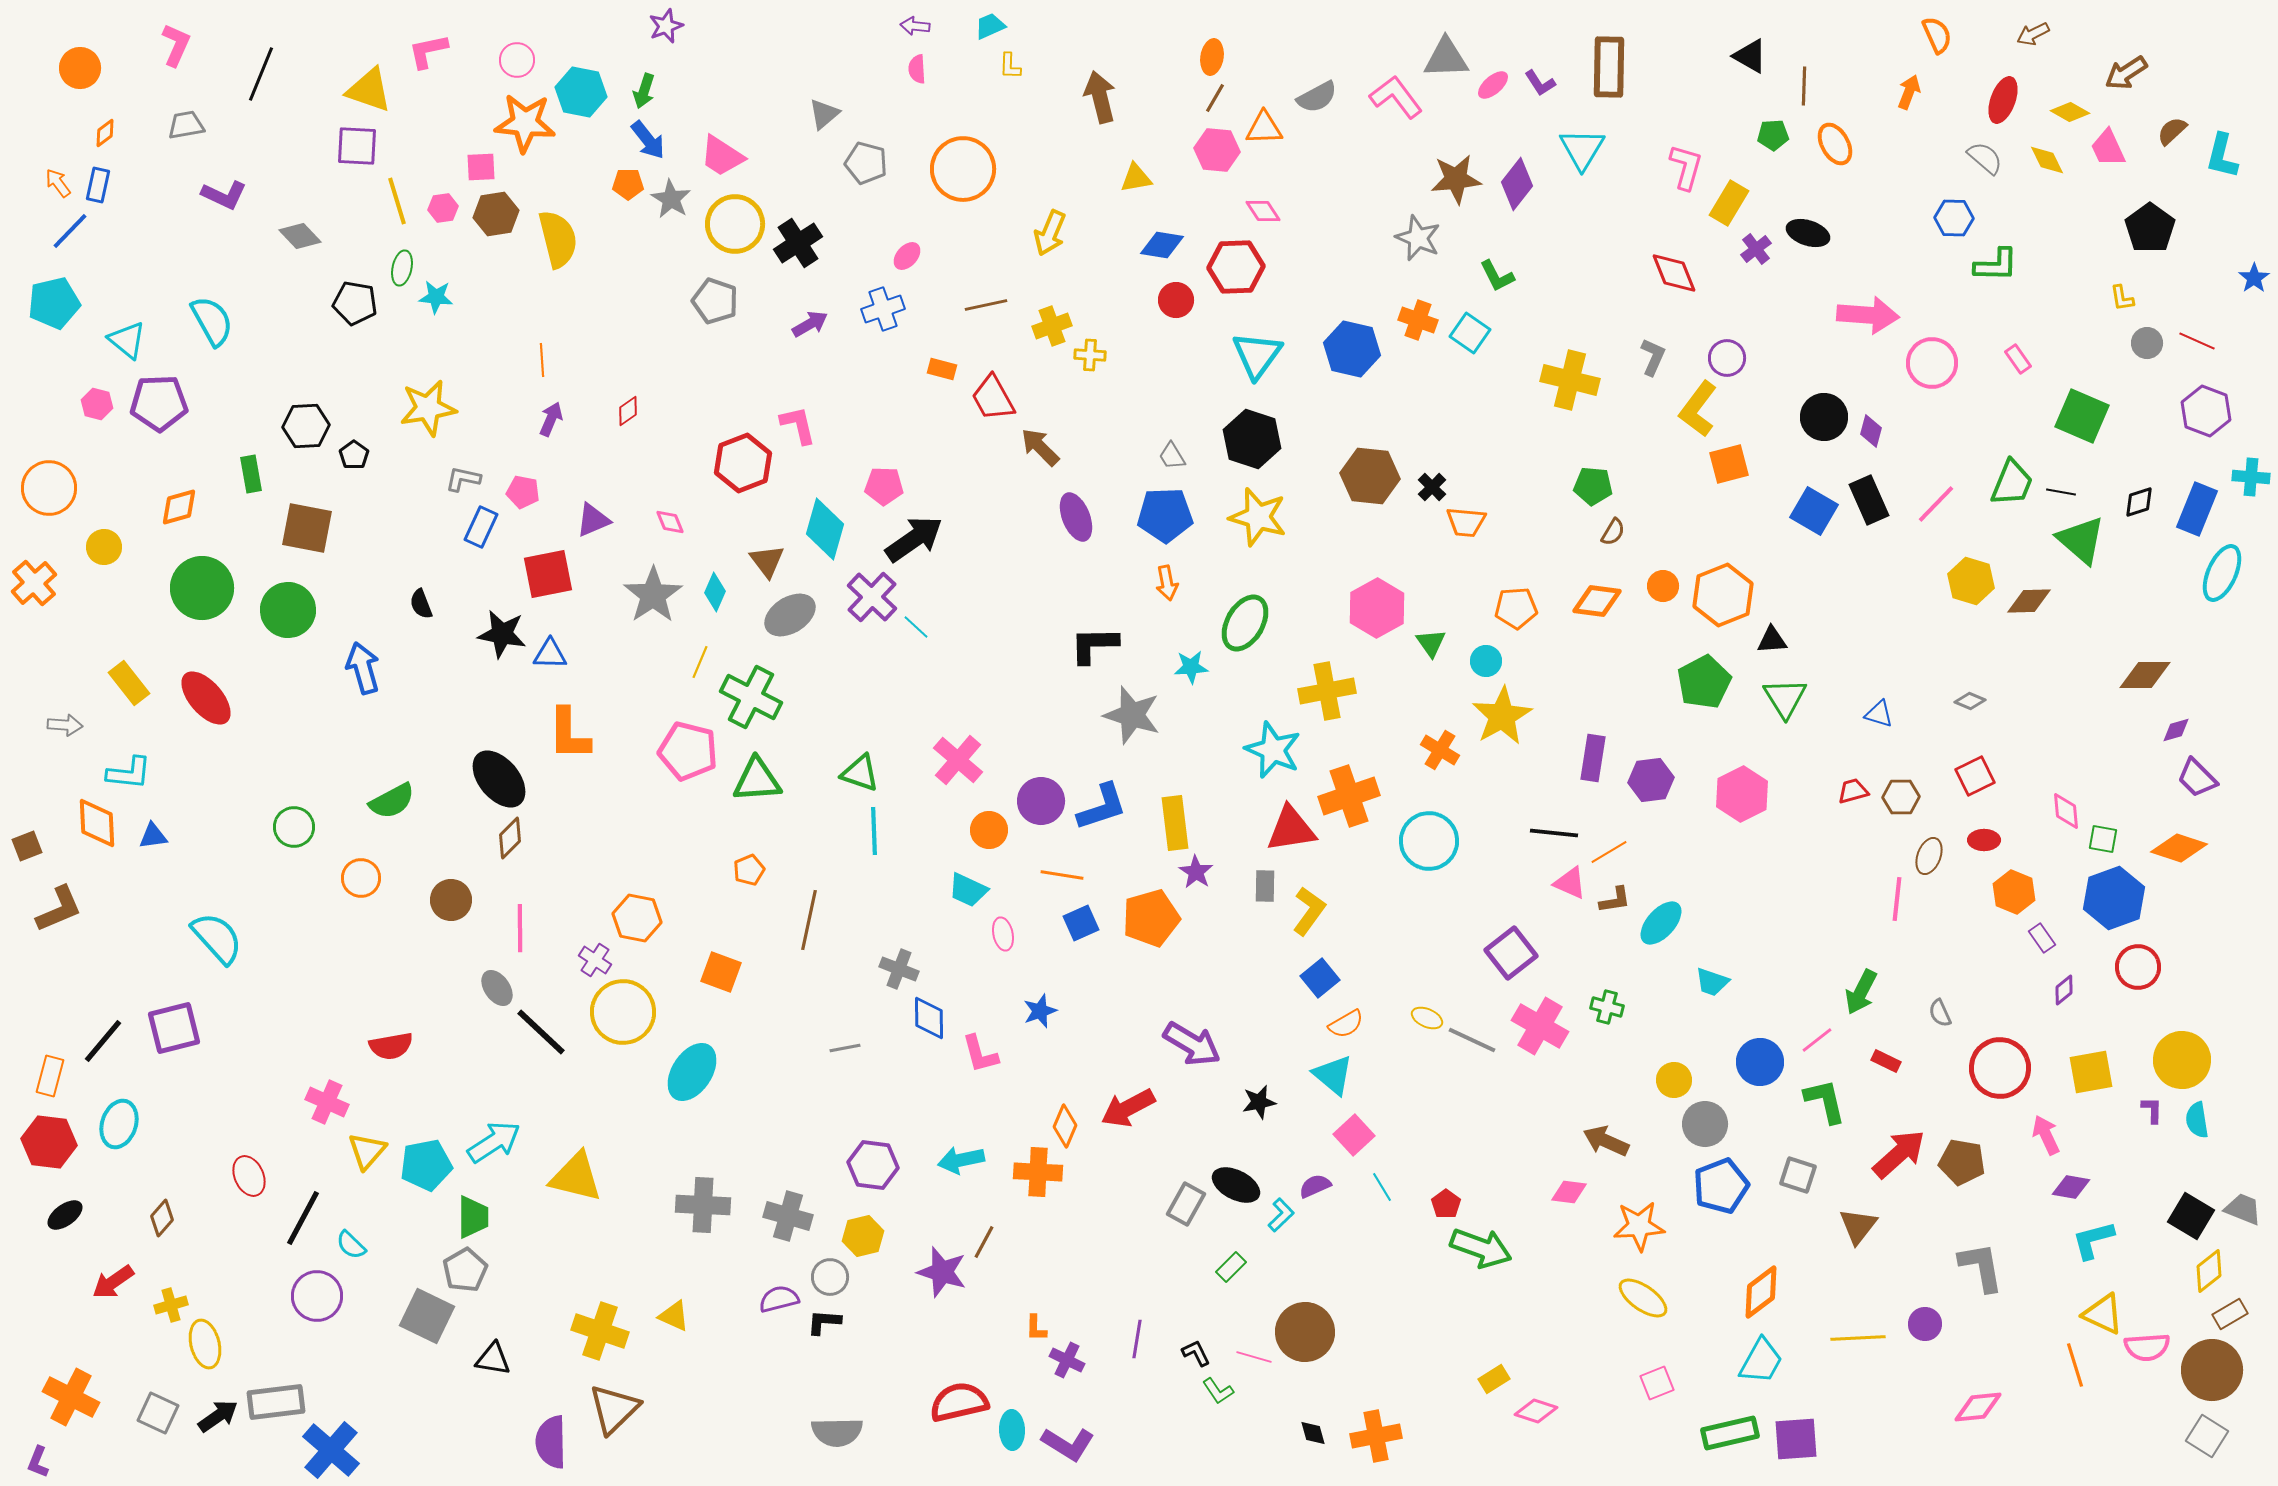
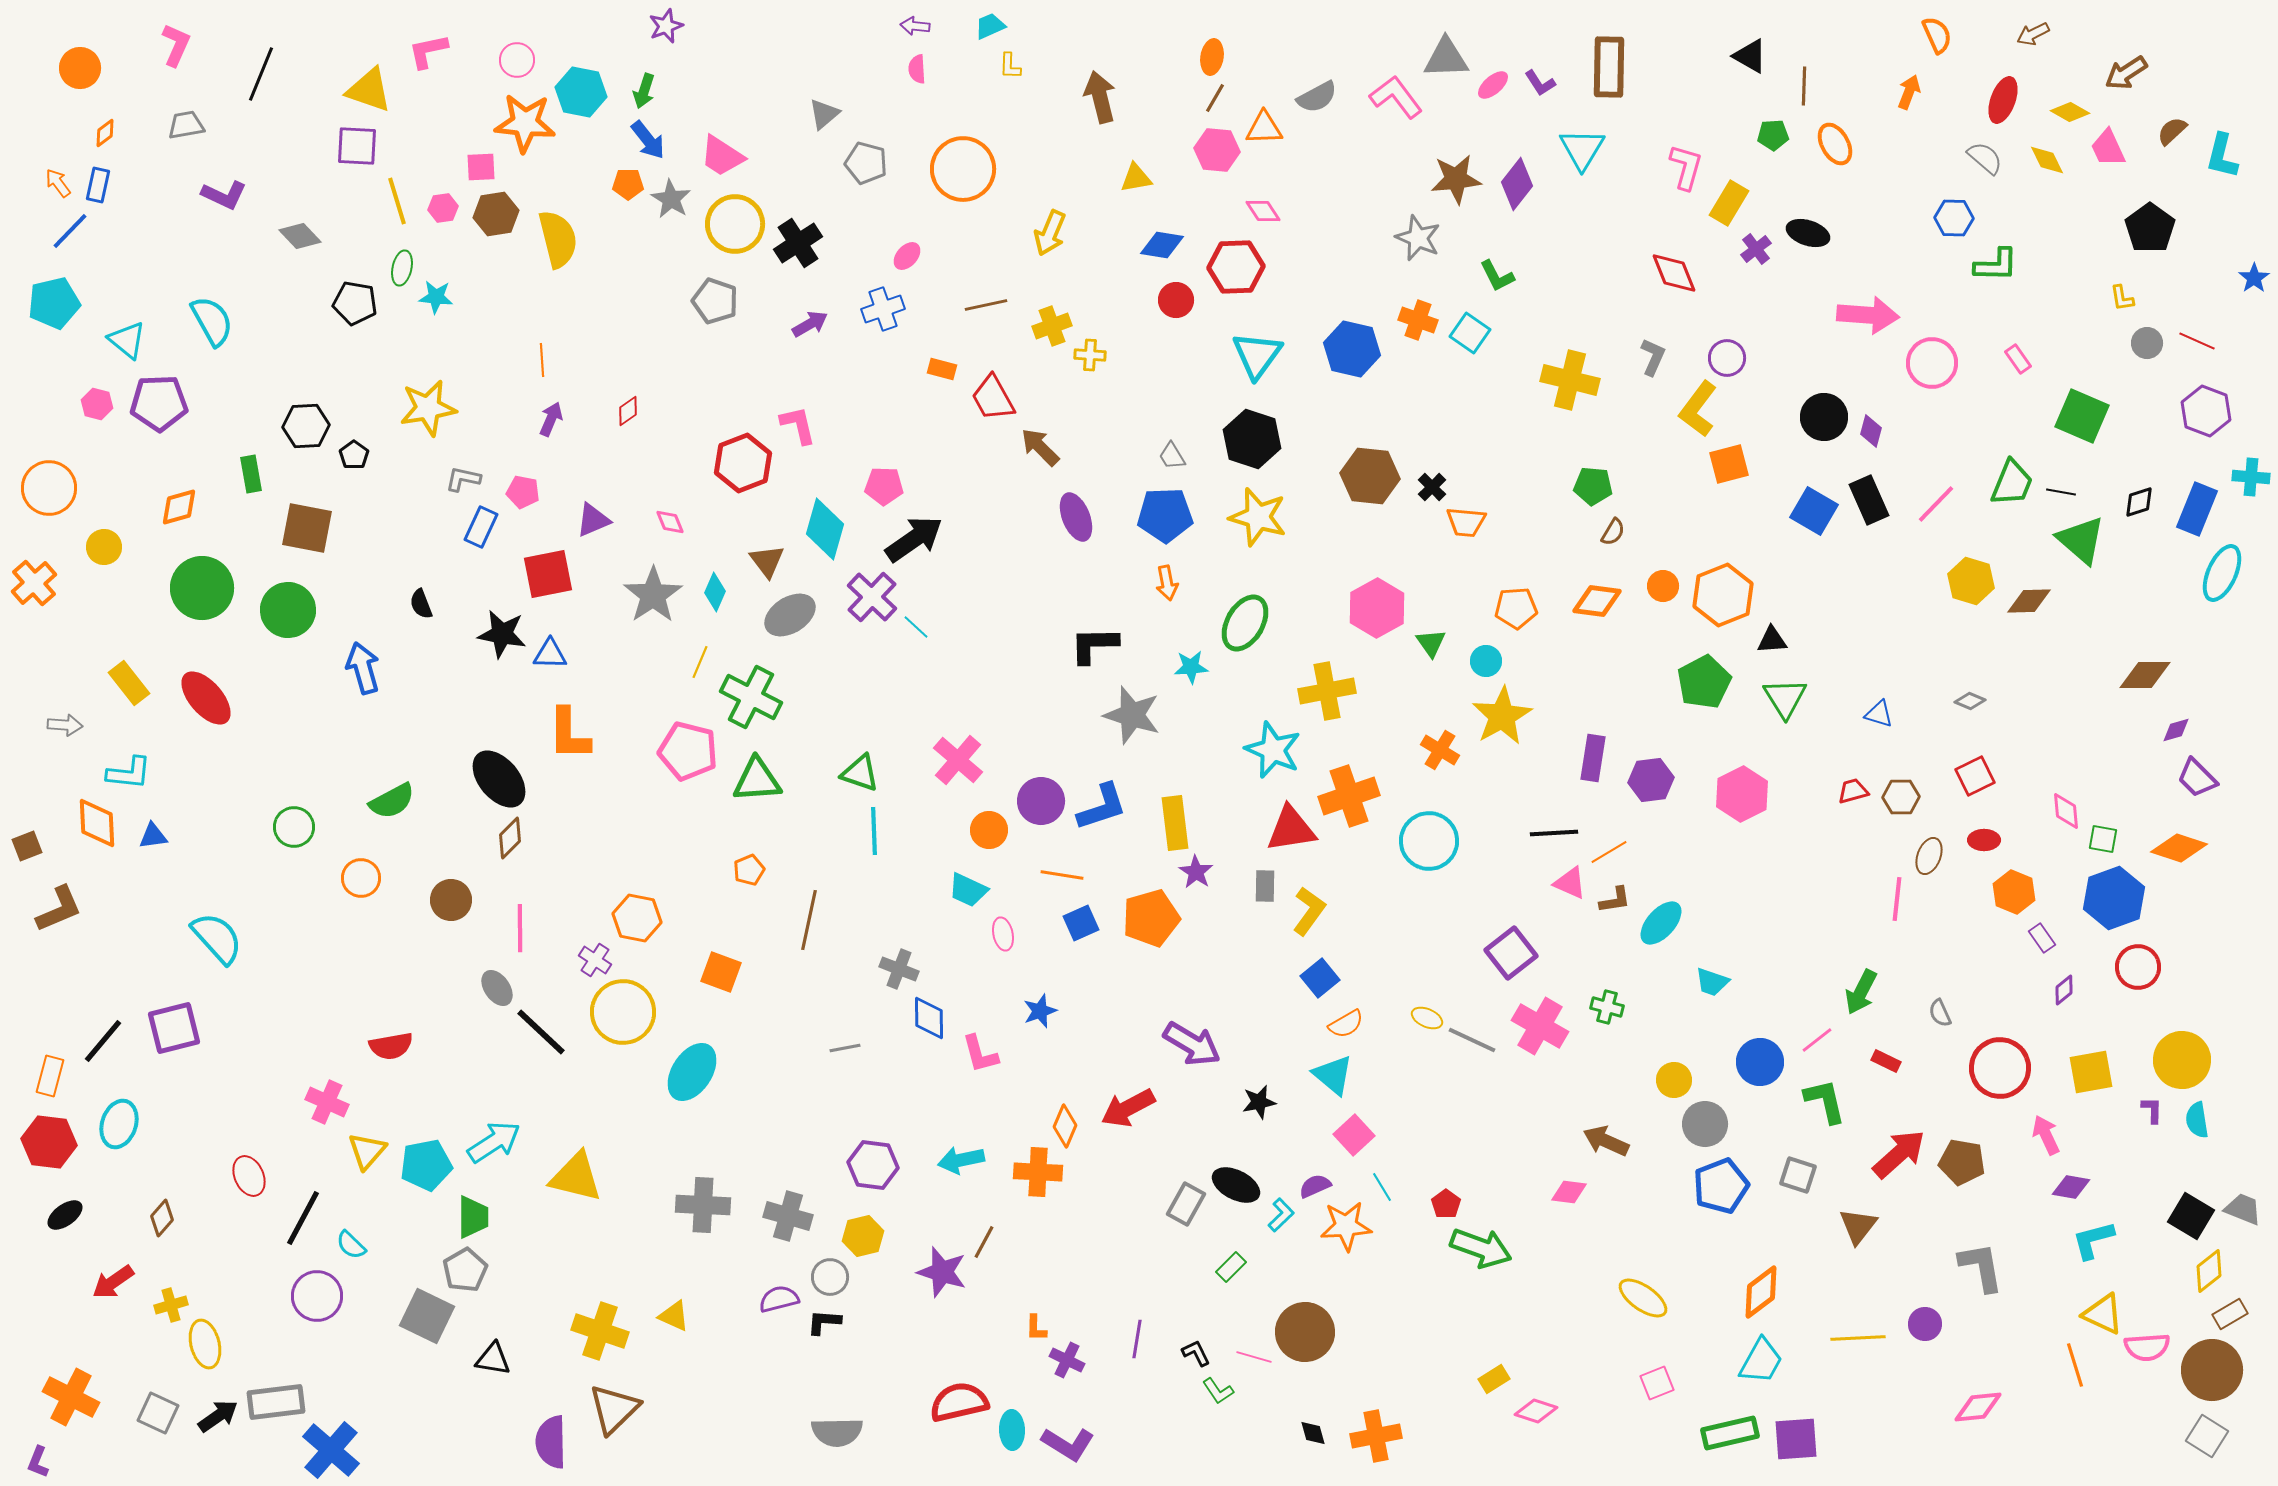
black line at (1554, 833): rotated 9 degrees counterclockwise
orange star at (1639, 1226): moved 293 px left
